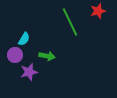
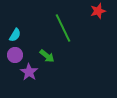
green line: moved 7 px left, 6 px down
cyan semicircle: moved 9 px left, 4 px up
green arrow: rotated 28 degrees clockwise
purple star: rotated 24 degrees counterclockwise
